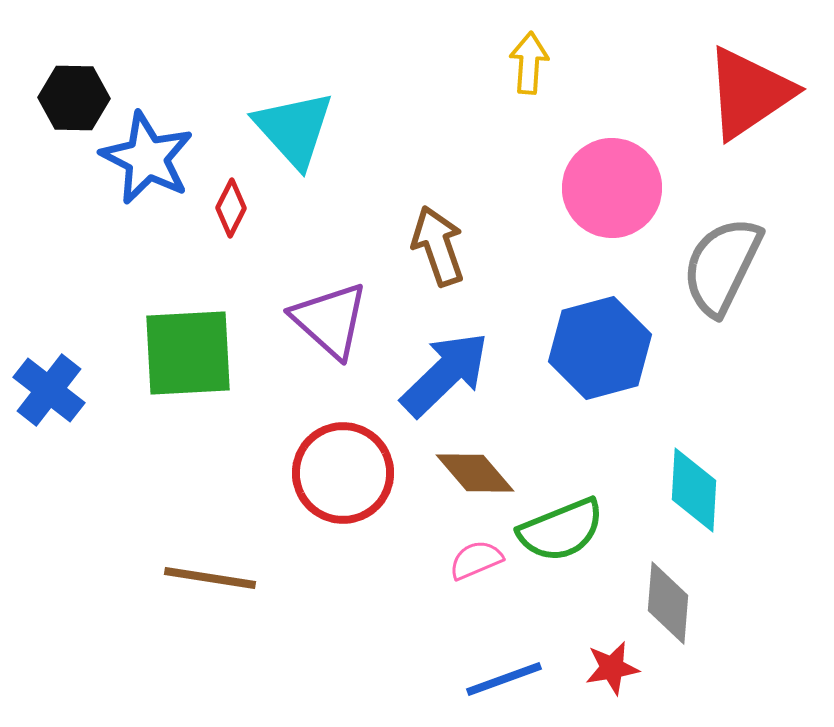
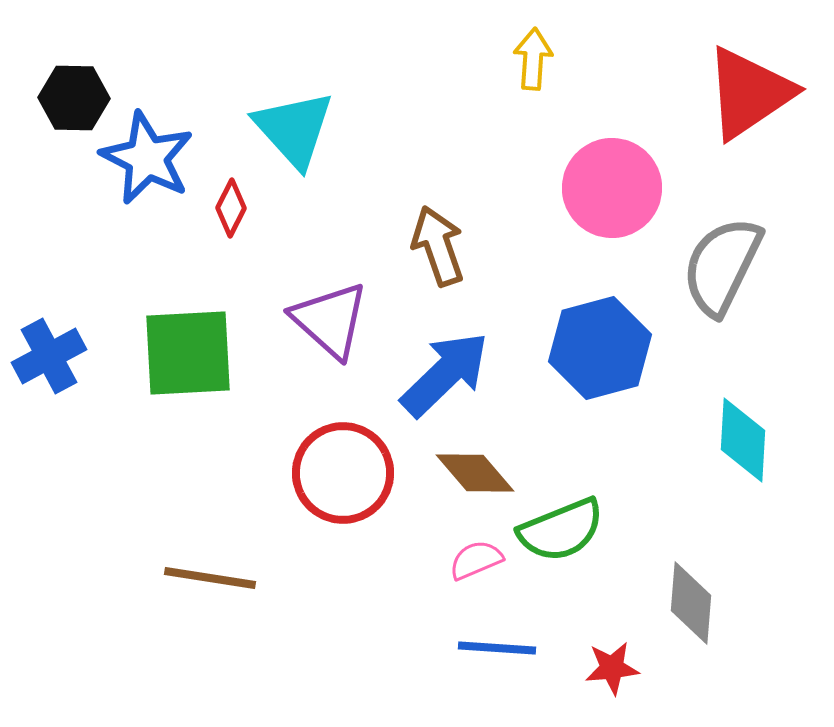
yellow arrow: moved 4 px right, 4 px up
blue cross: moved 34 px up; rotated 24 degrees clockwise
cyan diamond: moved 49 px right, 50 px up
gray diamond: moved 23 px right
red star: rotated 4 degrees clockwise
blue line: moved 7 px left, 31 px up; rotated 24 degrees clockwise
